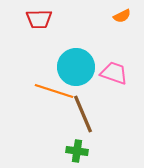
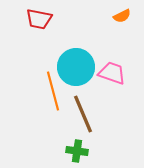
red trapezoid: rotated 12 degrees clockwise
pink trapezoid: moved 2 px left
orange line: moved 1 px left; rotated 57 degrees clockwise
